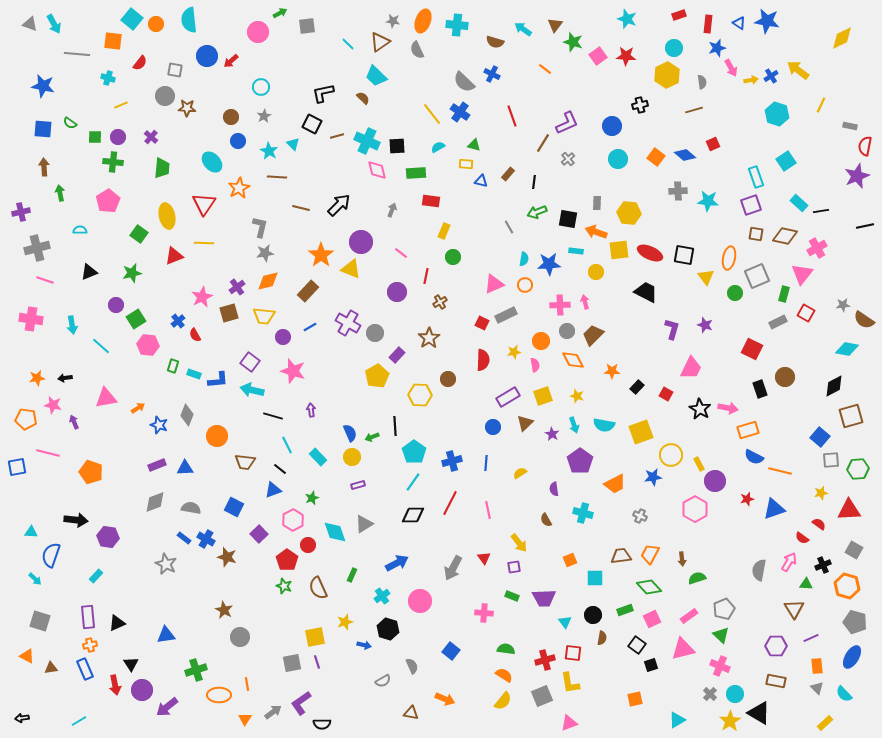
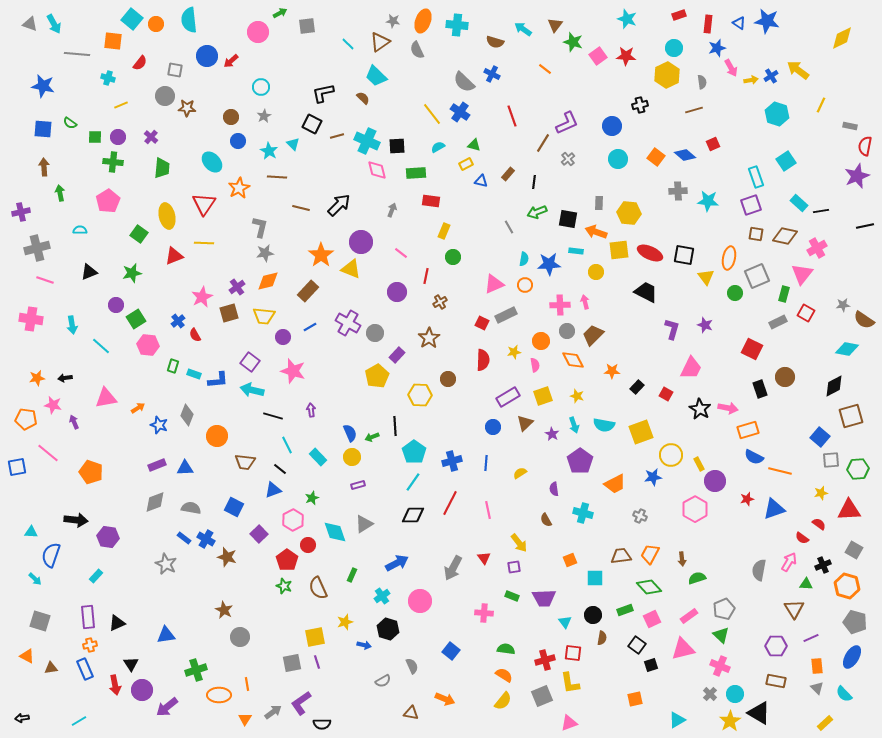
yellow rectangle at (466, 164): rotated 32 degrees counterclockwise
gray rectangle at (597, 203): moved 2 px right
pink line at (48, 453): rotated 25 degrees clockwise
